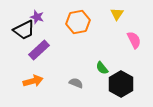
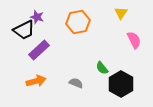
yellow triangle: moved 4 px right, 1 px up
orange arrow: moved 3 px right
